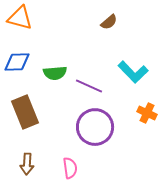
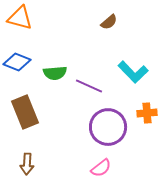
blue diamond: rotated 24 degrees clockwise
orange cross: rotated 30 degrees counterclockwise
purple circle: moved 13 px right
pink semicircle: moved 31 px right; rotated 60 degrees clockwise
